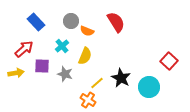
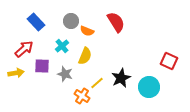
red square: rotated 18 degrees counterclockwise
black star: rotated 18 degrees clockwise
orange cross: moved 6 px left, 4 px up
